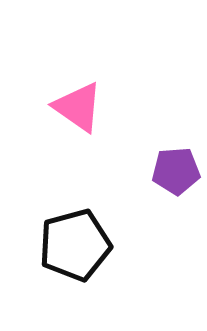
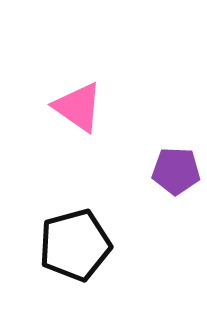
purple pentagon: rotated 6 degrees clockwise
